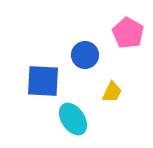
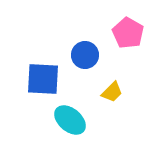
blue square: moved 2 px up
yellow trapezoid: rotated 20 degrees clockwise
cyan ellipse: moved 3 px left, 1 px down; rotated 16 degrees counterclockwise
